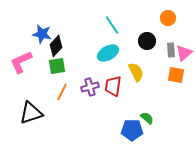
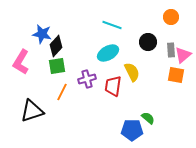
orange circle: moved 3 px right, 1 px up
cyan line: rotated 36 degrees counterclockwise
black circle: moved 1 px right, 1 px down
pink triangle: moved 1 px left, 2 px down
pink L-shape: rotated 35 degrees counterclockwise
yellow semicircle: moved 4 px left
purple cross: moved 3 px left, 8 px up
black triangle: moved 1 px right, 2 px up
green semicircle: moved 1 px right
